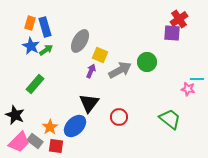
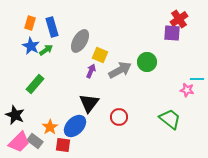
blue rectangle: moved 7 px right
pink star: moved 1 px left, 1 px down
red square: moved 7 px right, 1 px up
